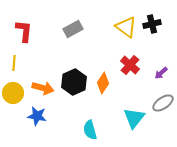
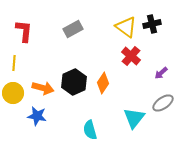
red cross: moved 1 px right, 9 px up
